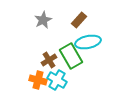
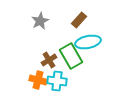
gray star: moved 3 px left, 1 px down
cyan cross: moved 1 px down; rotated 24 degrees counterclockwise
